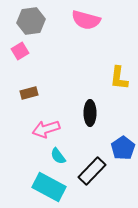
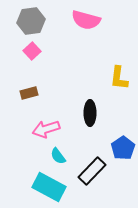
pink square: moved 12 px right; rotated 12 degrees counterclockwise
